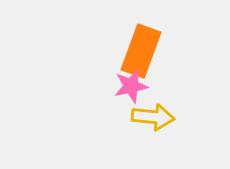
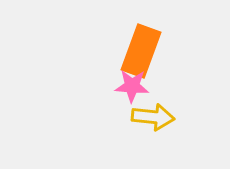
pink star: moved 1 px right; rotated 16 degrees clockwise
